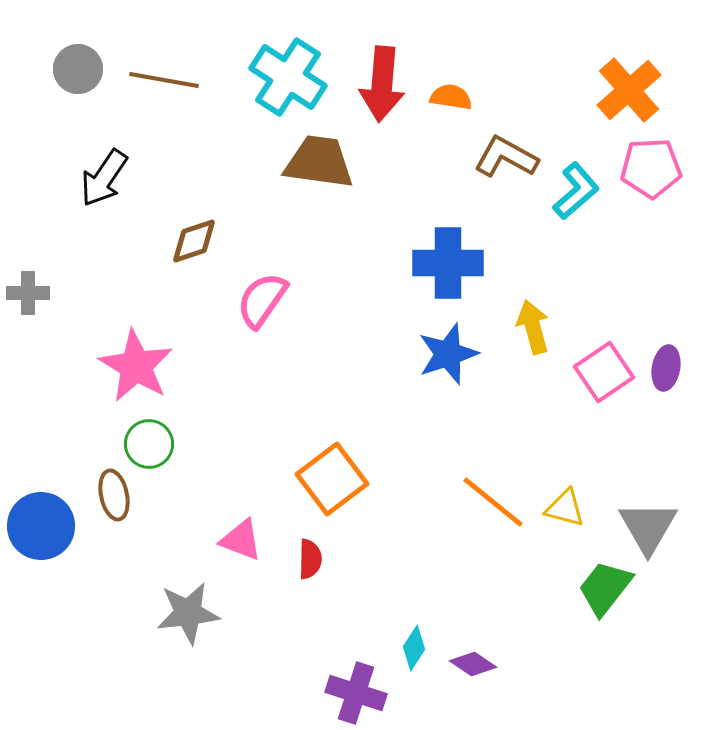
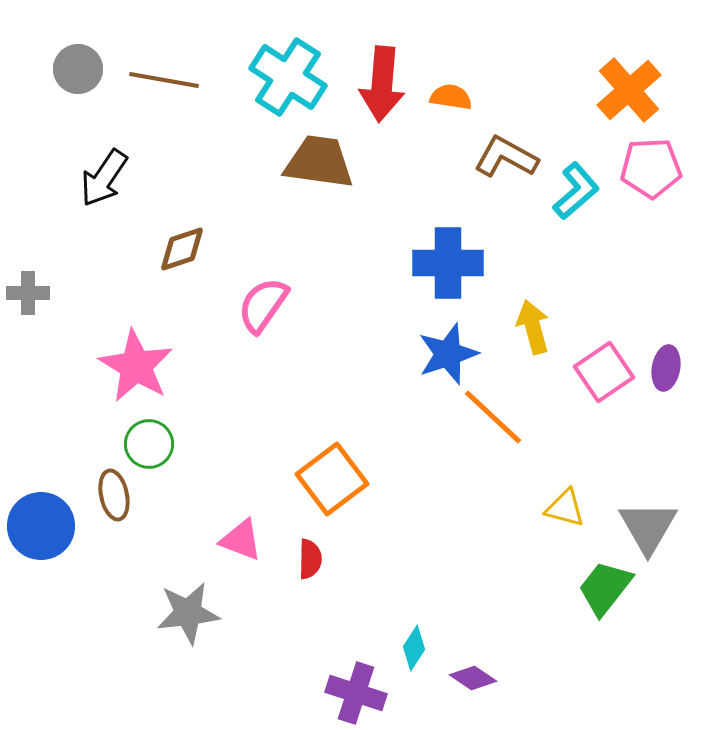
brown diamond: moved 12 px left, 8 px down
pink semicircle: moved 1 px right, 5 px down
orange line: moved 85 px up; rotated 4 degrees clockwise
purple diamond: moved 14 px down
